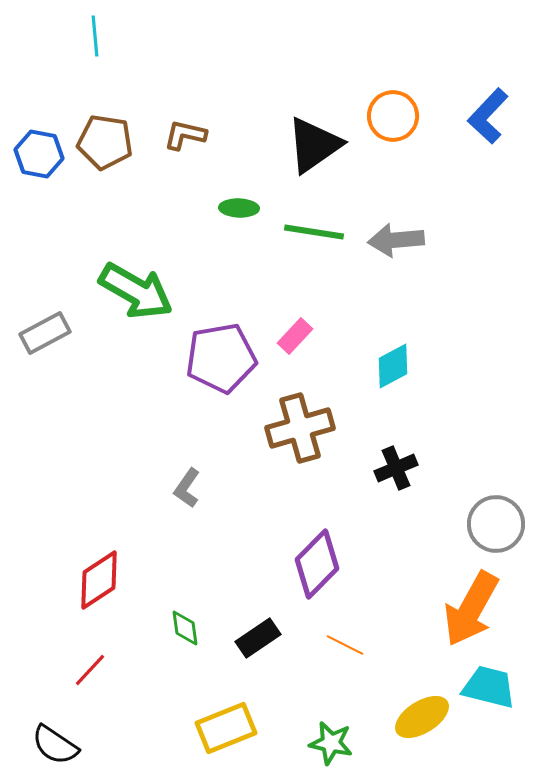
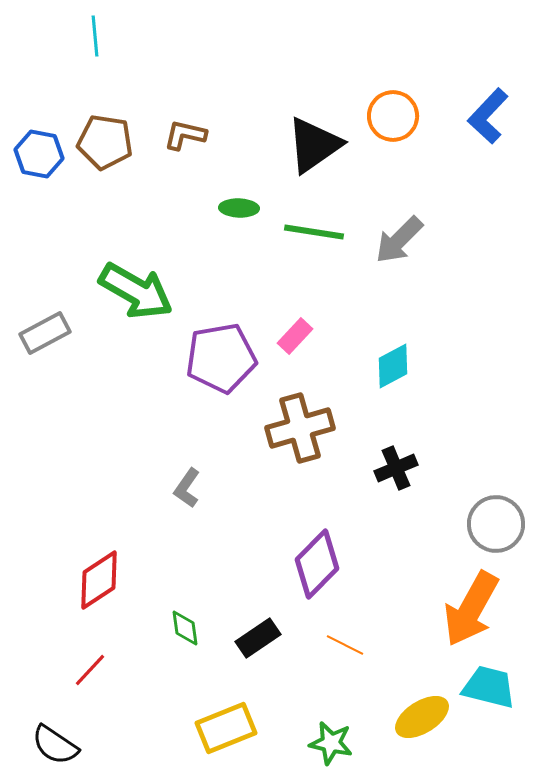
gray arrow: moved 3 px right; rotated 40 degrees counterclockwise
